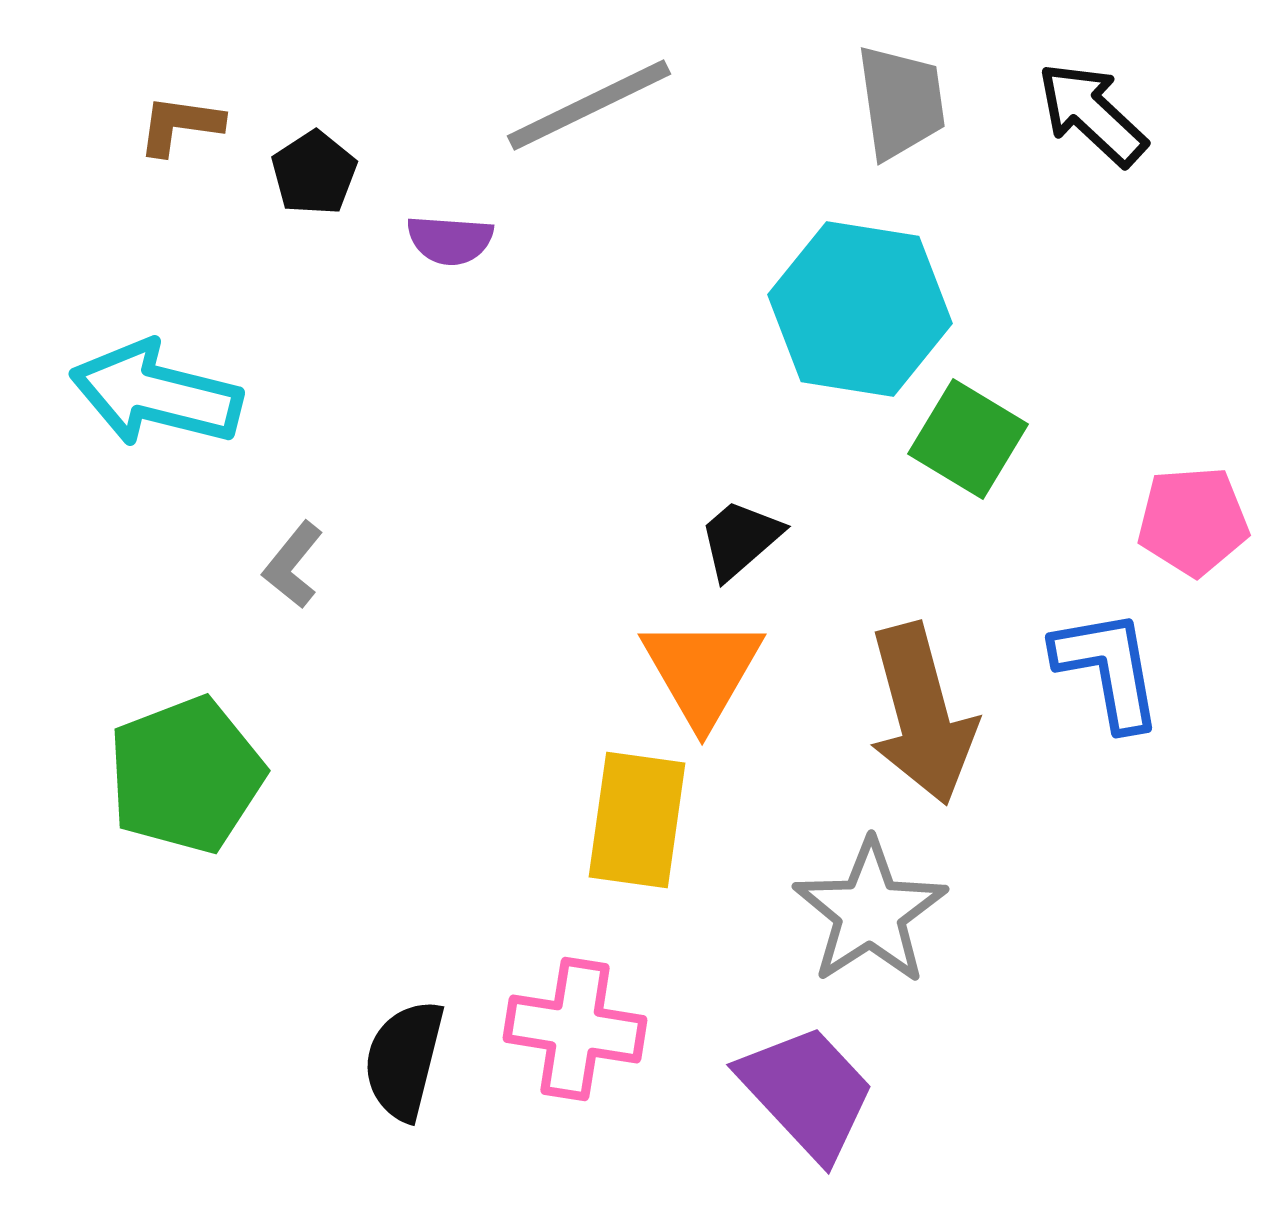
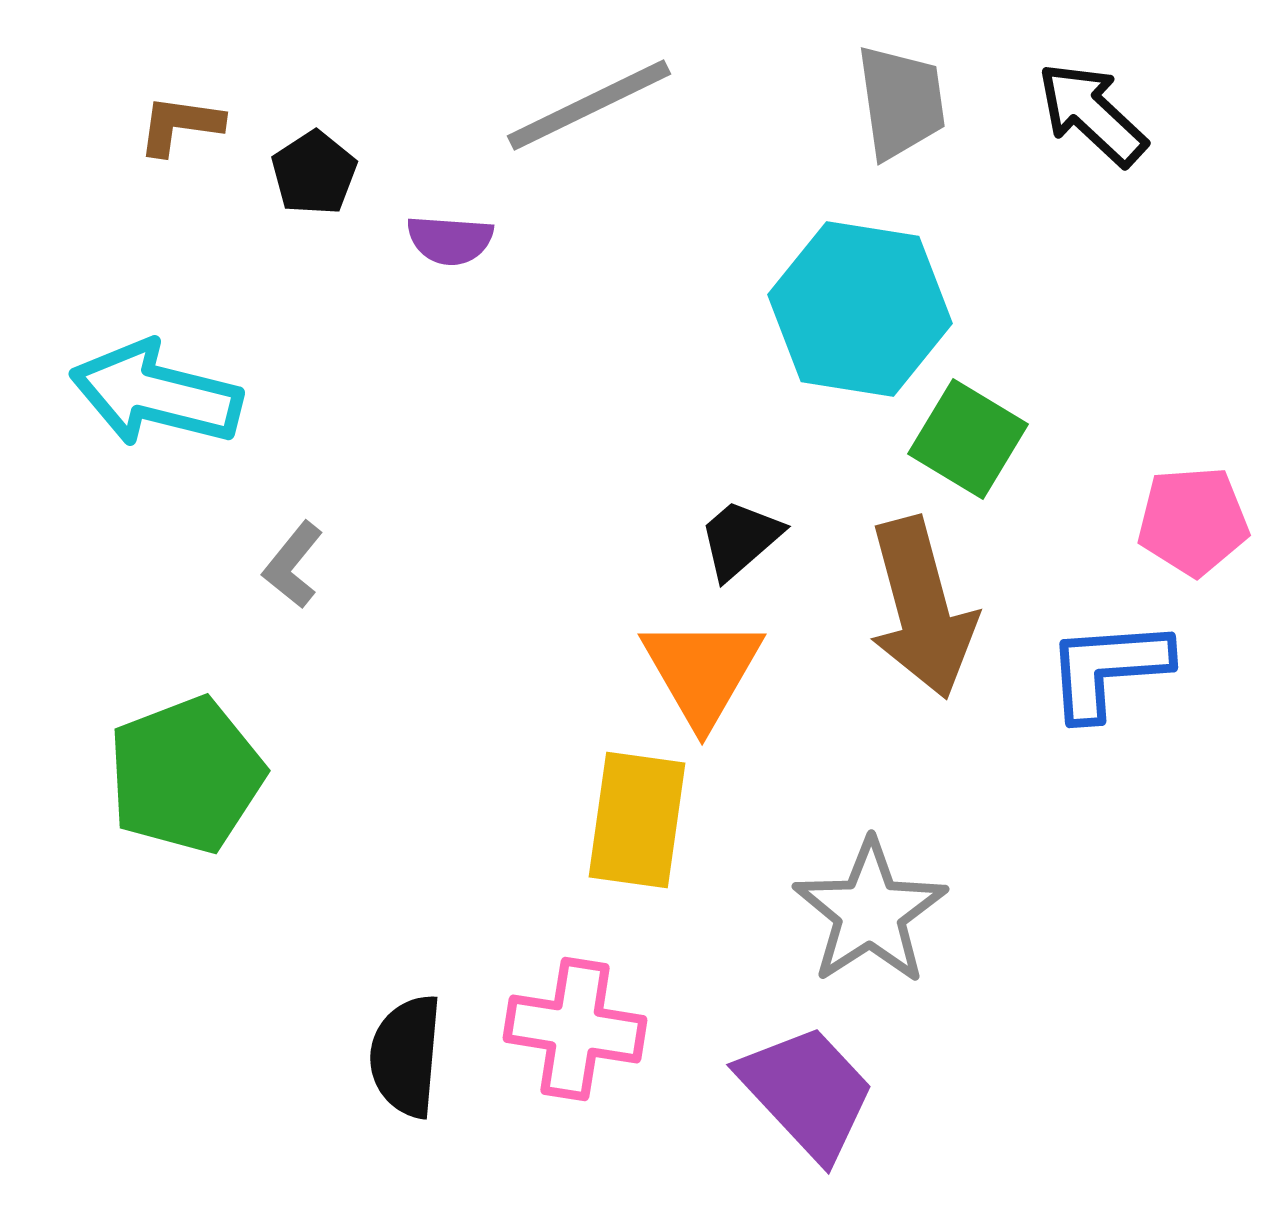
blue L-shape: rotated 84 degrees counterclockwise
brown arrow: moved 106 px up
black semicircle: moved 2 px right, 4 px up; rotated 9 degrees counterclockwise
